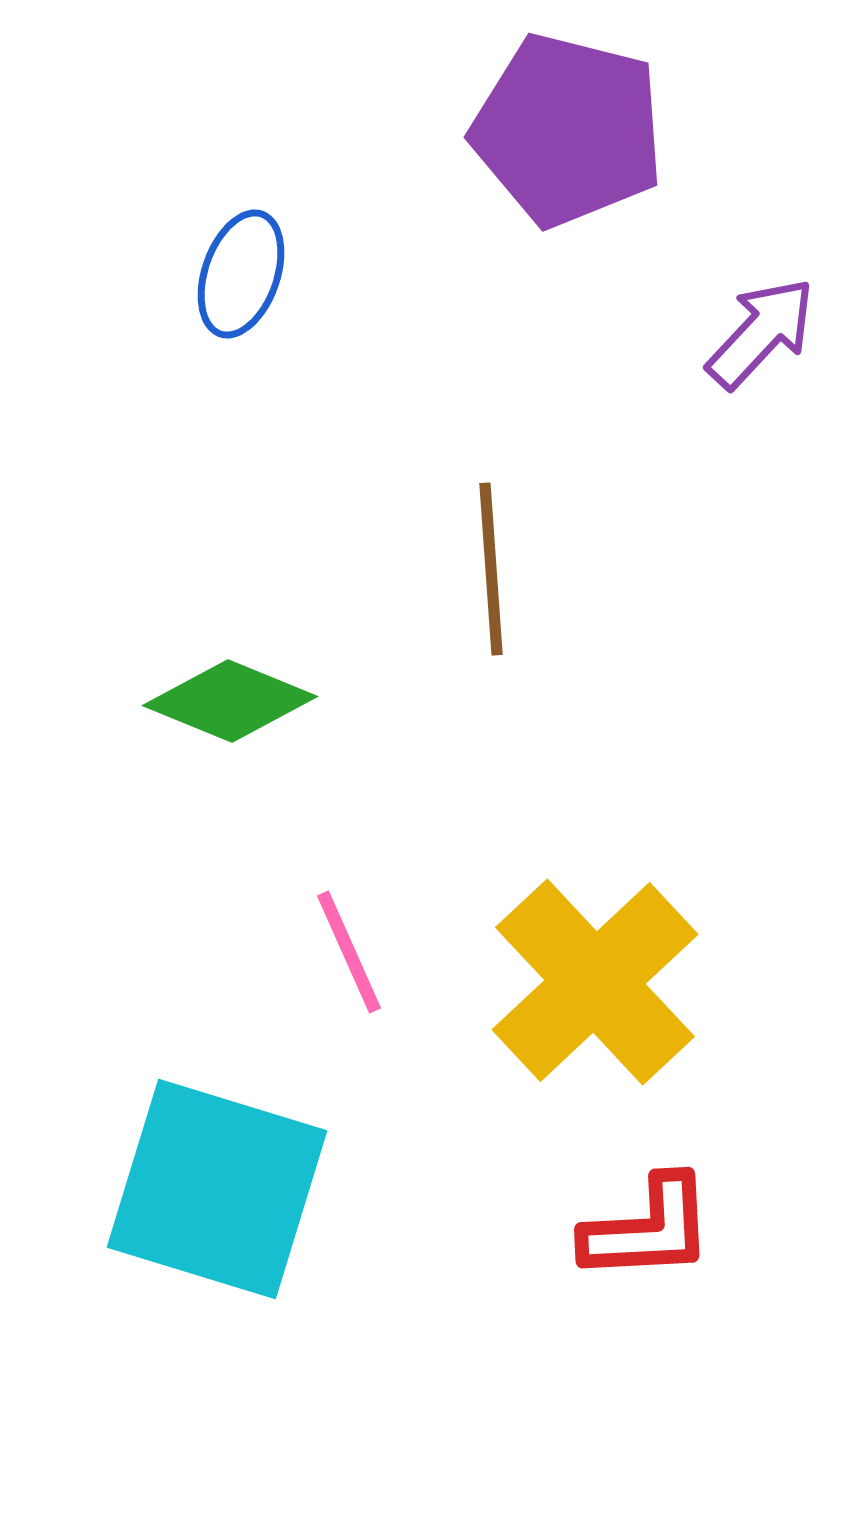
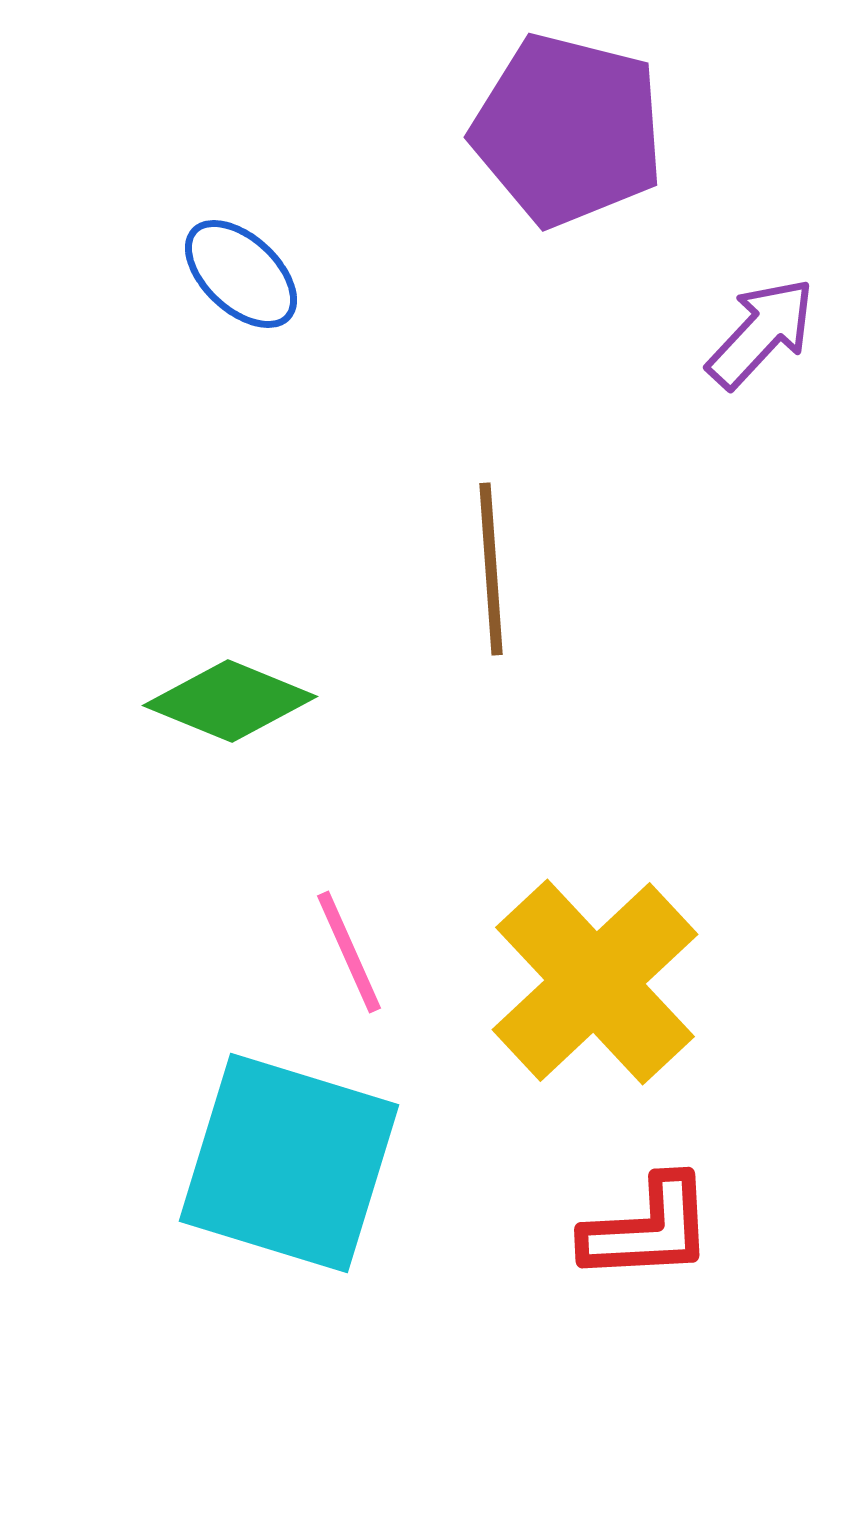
blue ellipse: rotated 66 degrees counterclockwise
cyan square: moved 72 px right, 26 px up
